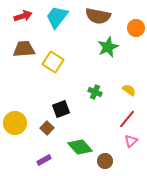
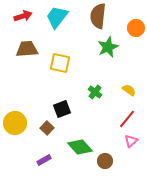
brown semicircle: rotated 85 degrees clockwise
brown trapezoid: moved 3 px right
yellow square: moved 7 px right, 1 px down; rotated 20 degrees counterclockwise
green cross: rotated 16 degrees clockwise
black square: moved 1 px right
